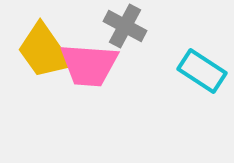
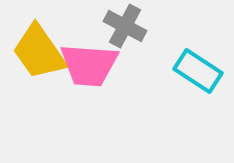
yellow trapezoid: moved 5 px left, 1 px down
cyan rectangle: moved 4 px left
